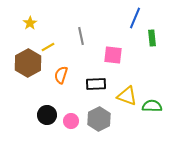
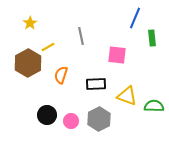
pink square: moved 4 px right
green semicircle: moved 2 px right
